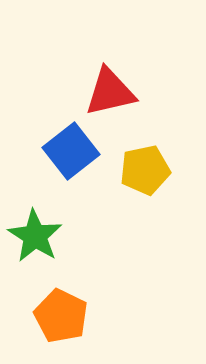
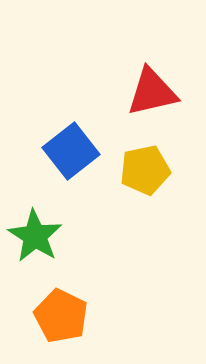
red triangle: moved 42 px right
